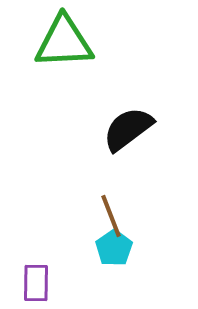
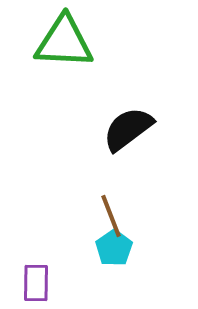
green triangle: rotated 6 degrees clockwise
